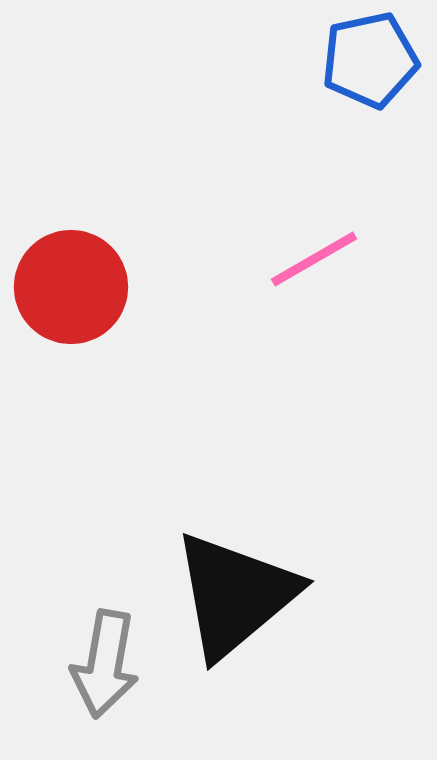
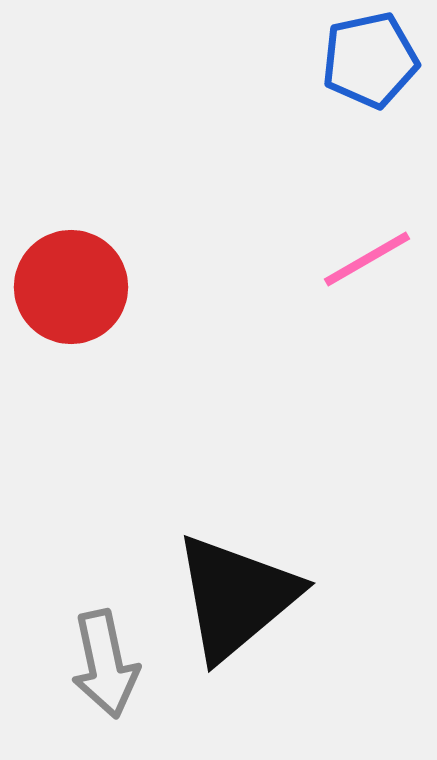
pink line: moved 53 px right
black triangle: moved 1 px right, 2 px down
gray arrow: rotated 22 degrees counterclockwise
